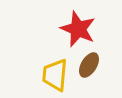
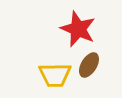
yellow trapezoid: rotated 96 degrees counterclockwise
